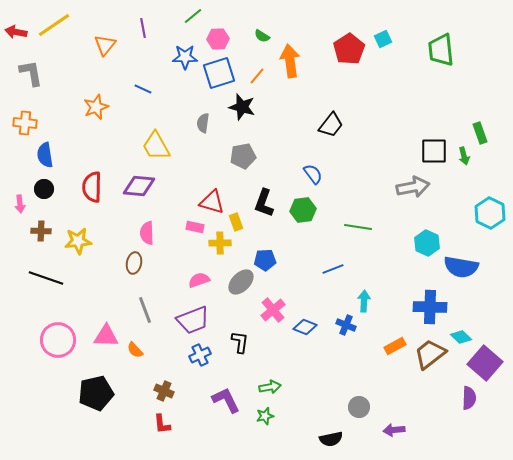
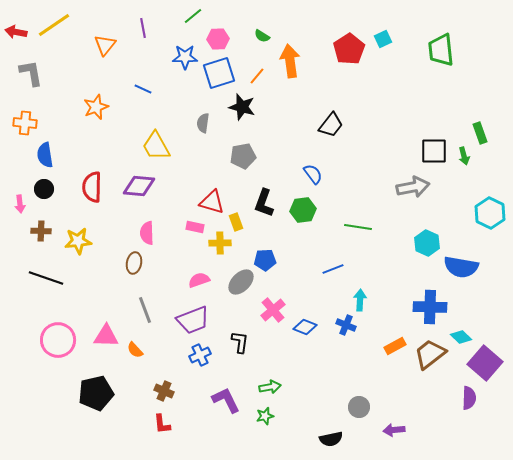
cyan arrow at (364, 301): moved 4 px left, 1 px up
